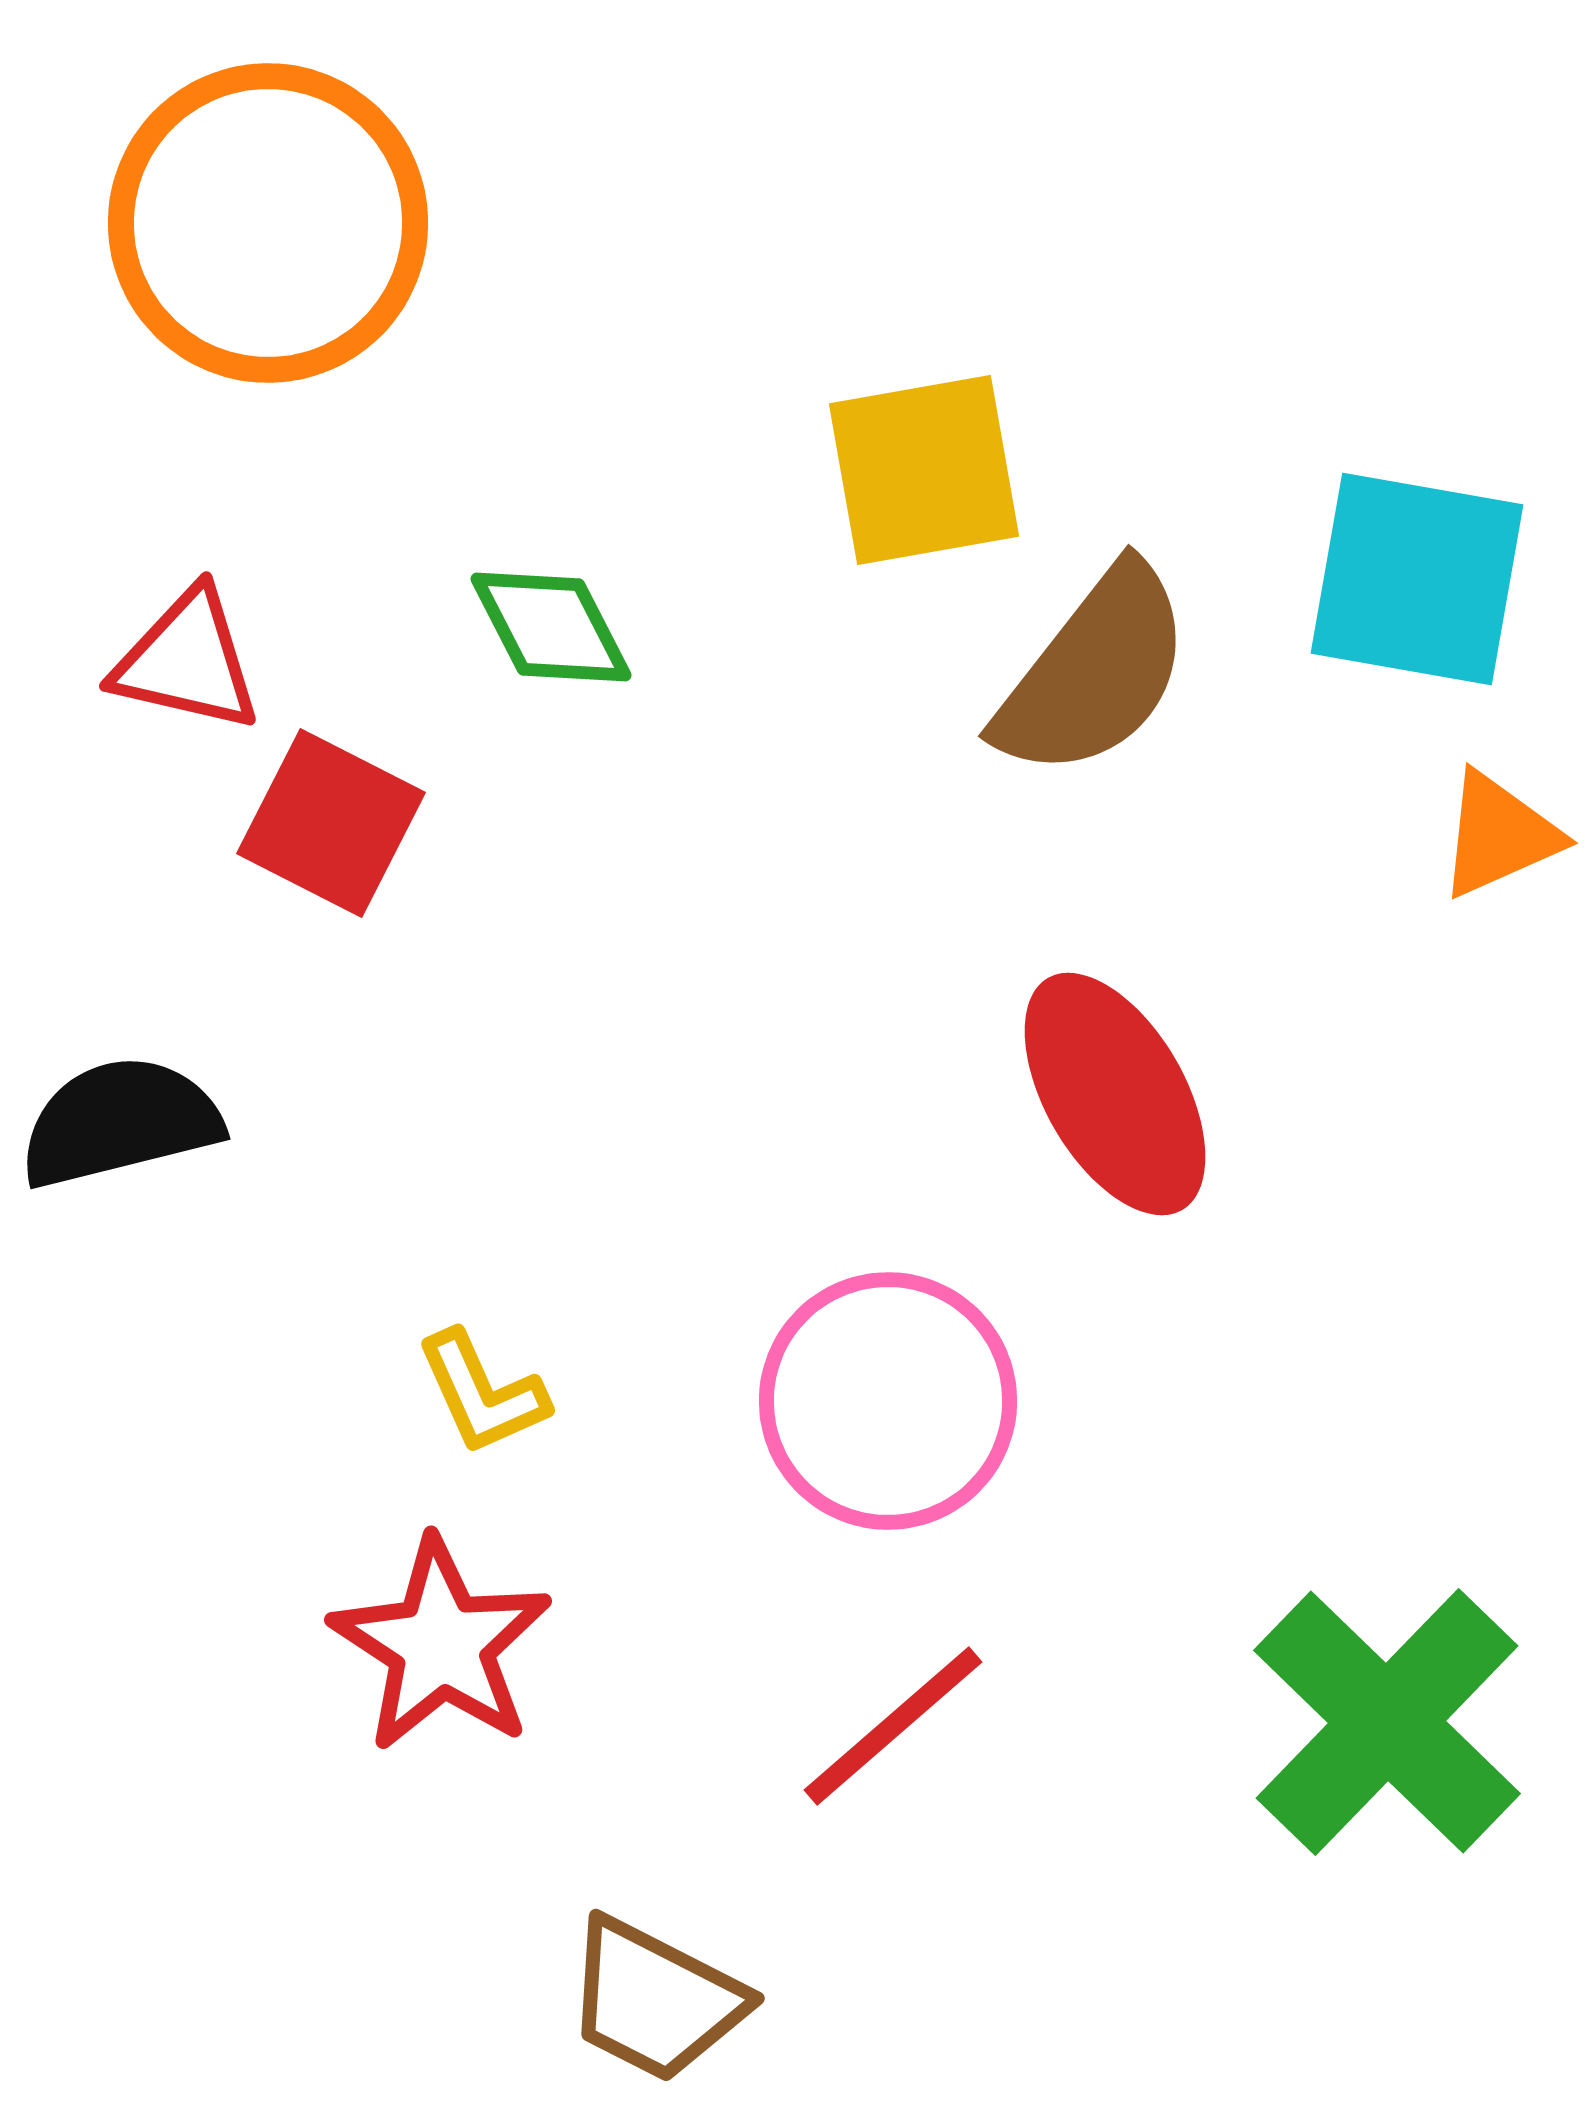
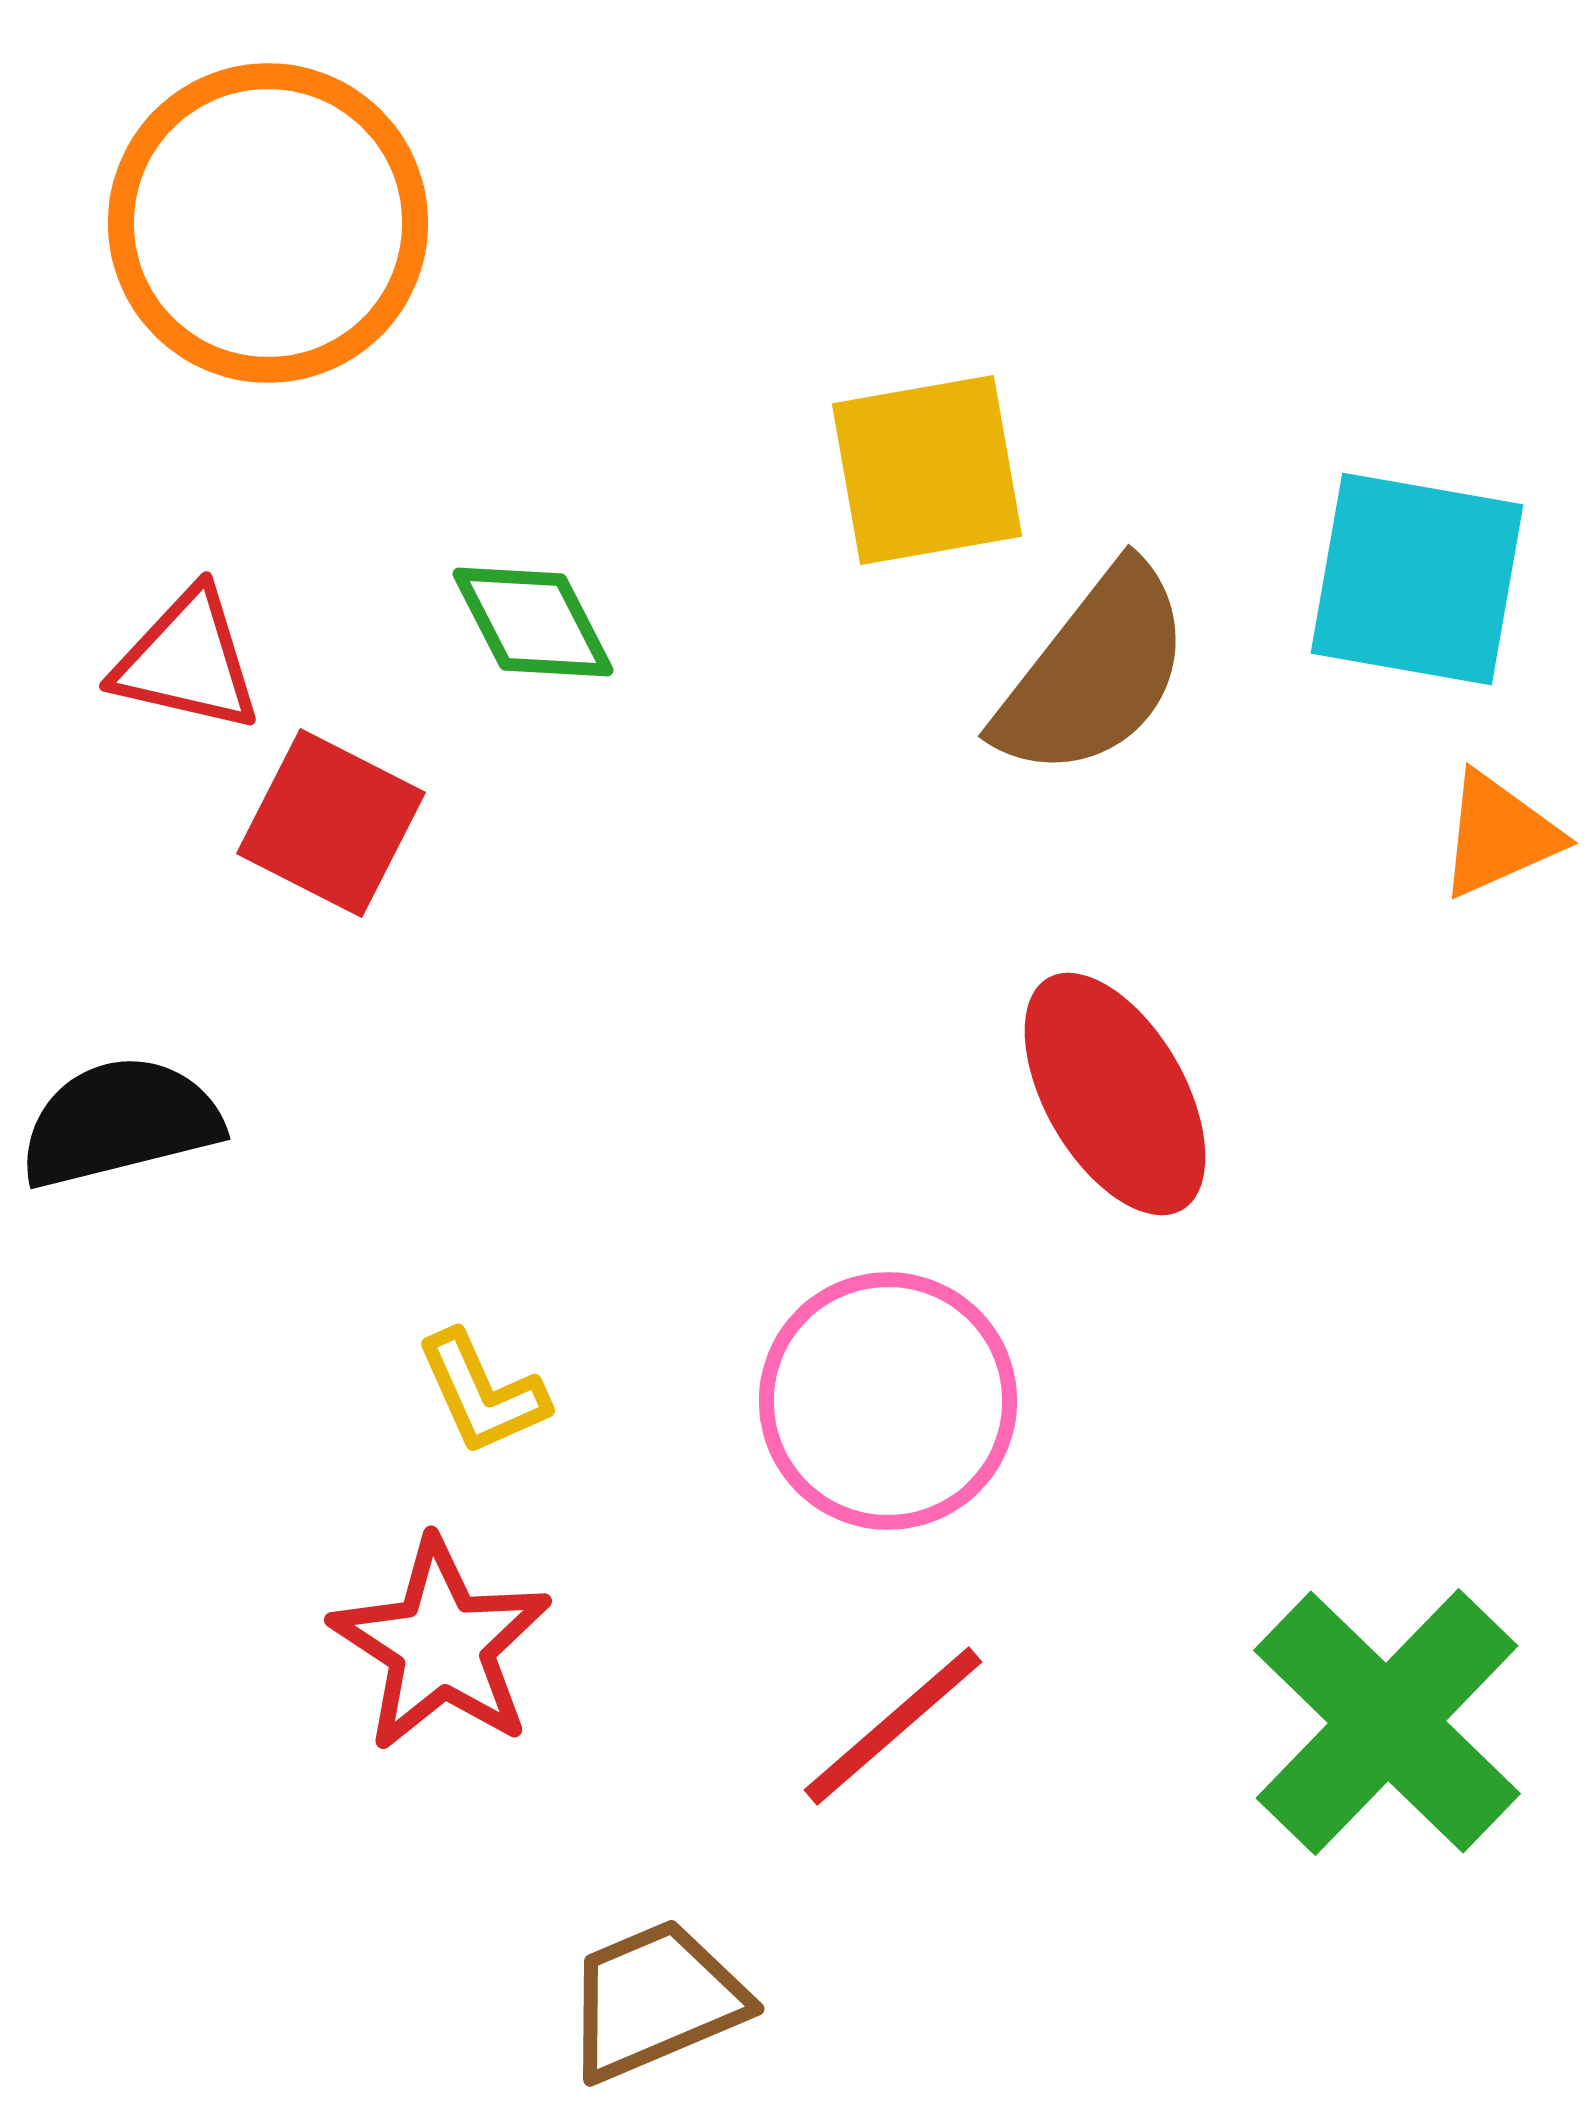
yellow square: moved 3 px right
green diamond: moved 18 px left, 5 px up
brown trapezoid: rotated 130 degrees clockwise
